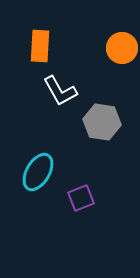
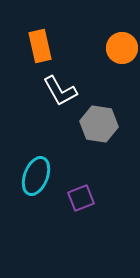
orange rectangle: rotated 16 degrees counterclockwise
gray hexagon: moved 3 px left, 2 px down
cyan ellipse: moved 2 px left, 4 px down; rotated 9 degrees counterclockwise
